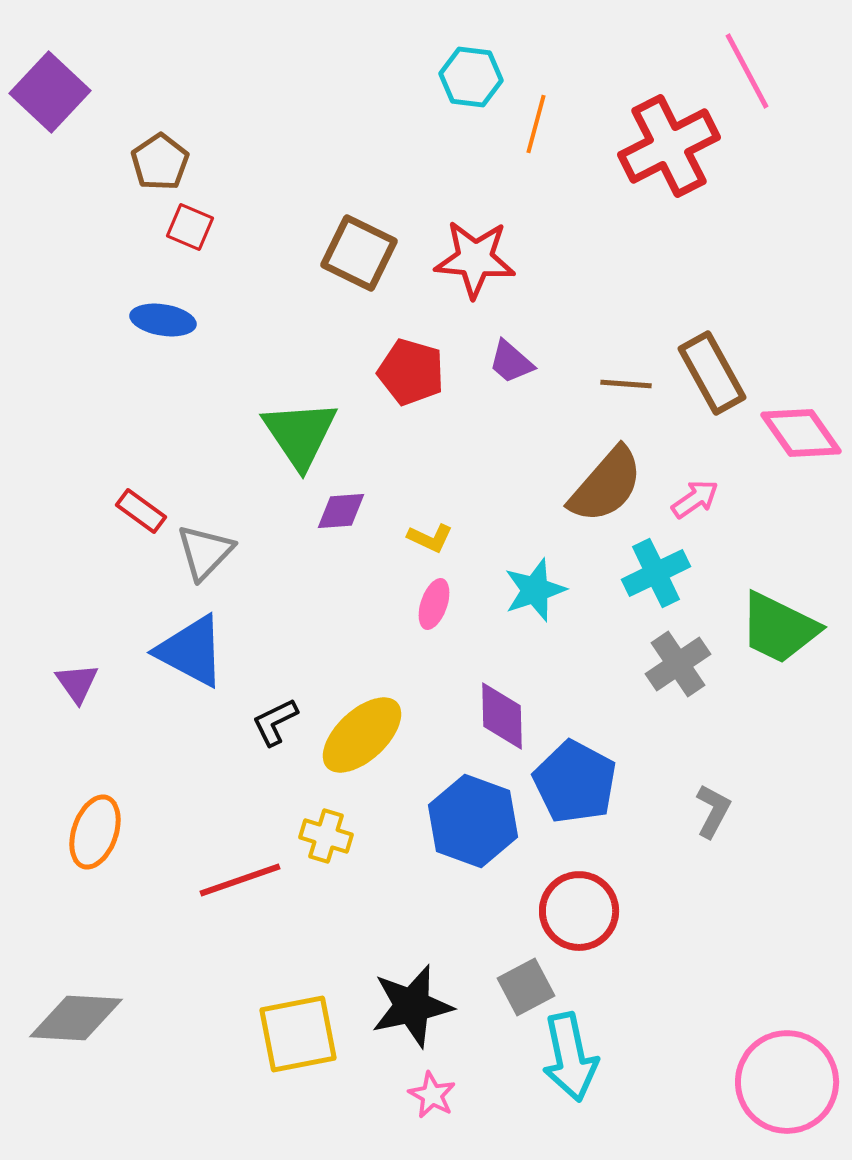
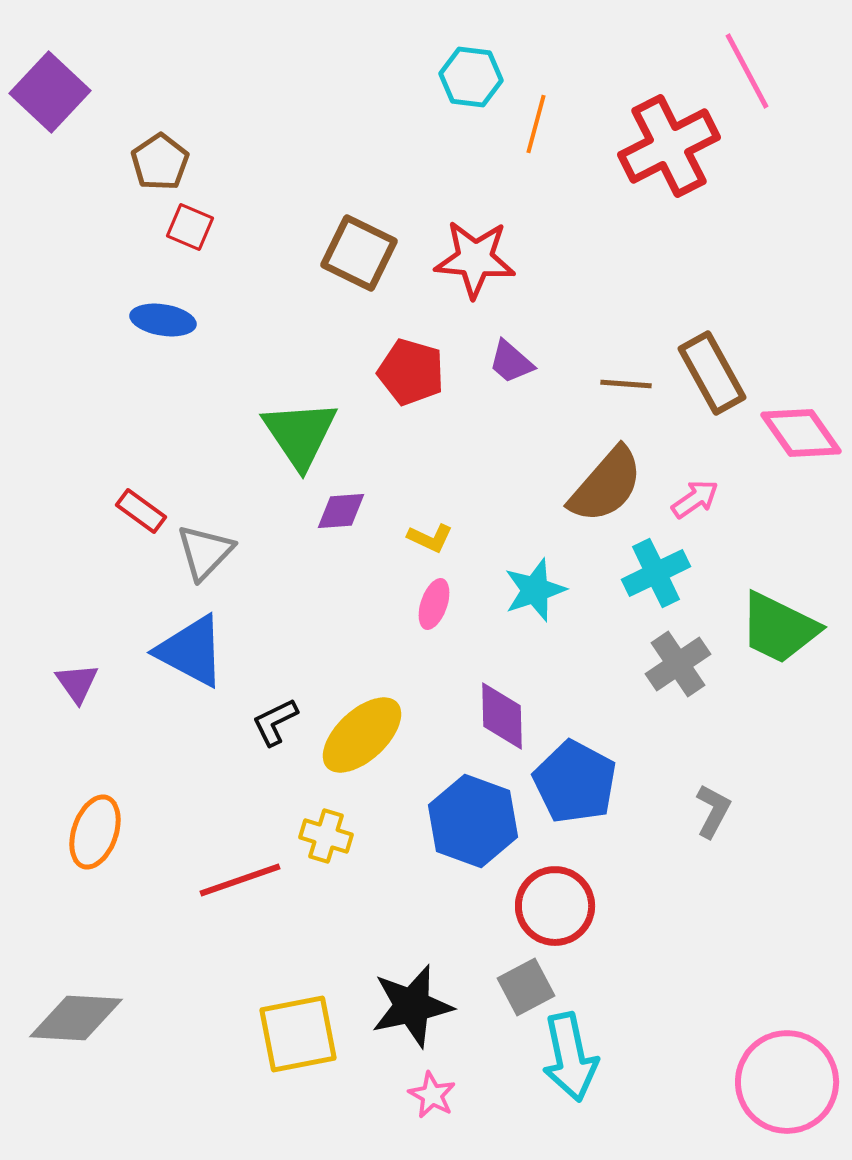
red circle at (579, 911): moved 24 px left, 5 px up
